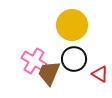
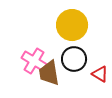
brown trapezoid: rotated 32 degrees counterclockwise
